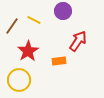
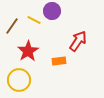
purple circle: moved 11 px left
